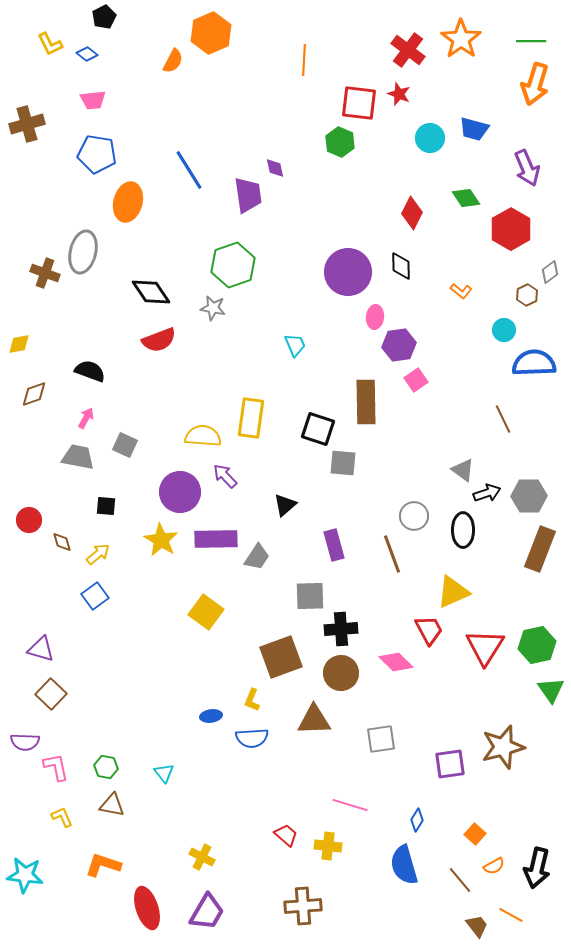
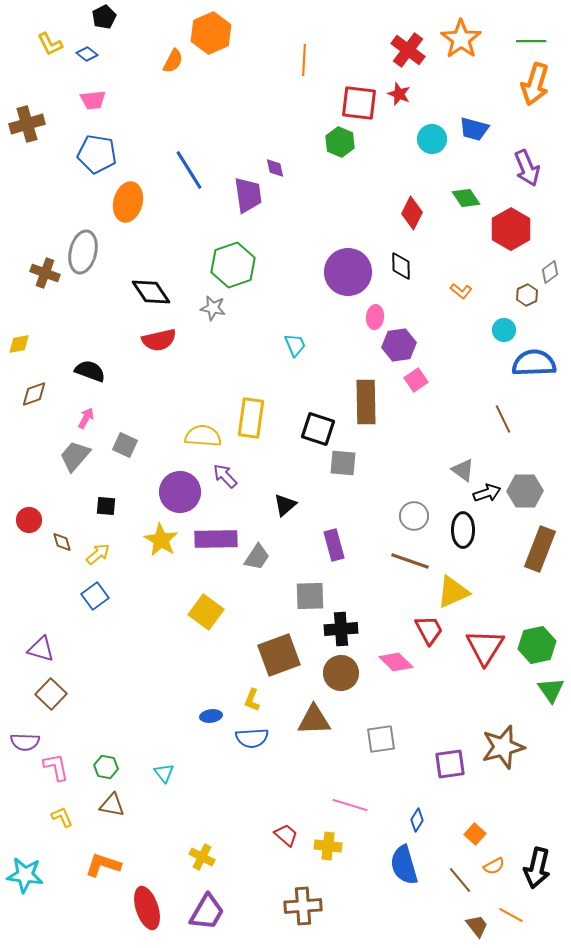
cyan circle at (430, 138): moved 2 px right, 1 px down
red semicircle at (159, 340): rotated 8 degrees clockwise
gray trapezoid at (78, 457): moved 3 px left, 1 px up; rotated 60 degrees counterclockwise
gray hexagon at (529, 496): moved 4 px left, 5 px up
brown line at (392, 554): moved 18 px right, 7 px down; rotated 51 degrees counterclockwise
brown square at (281, 657): moved 2 px left, 2 px up
